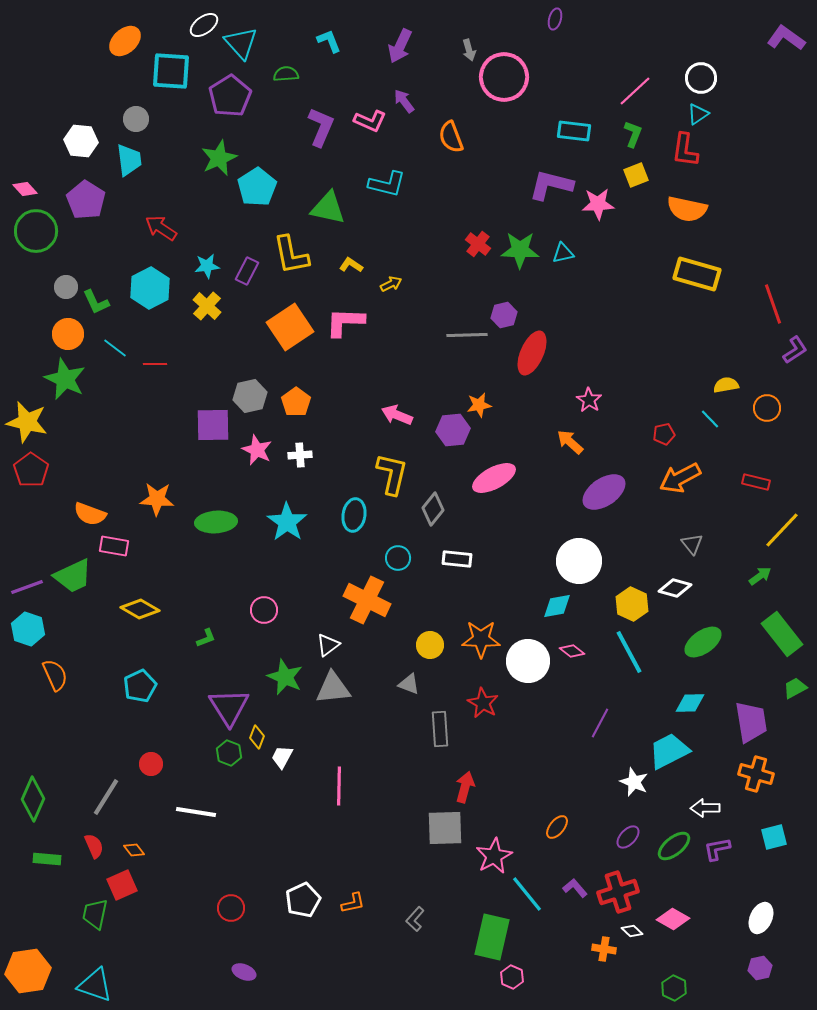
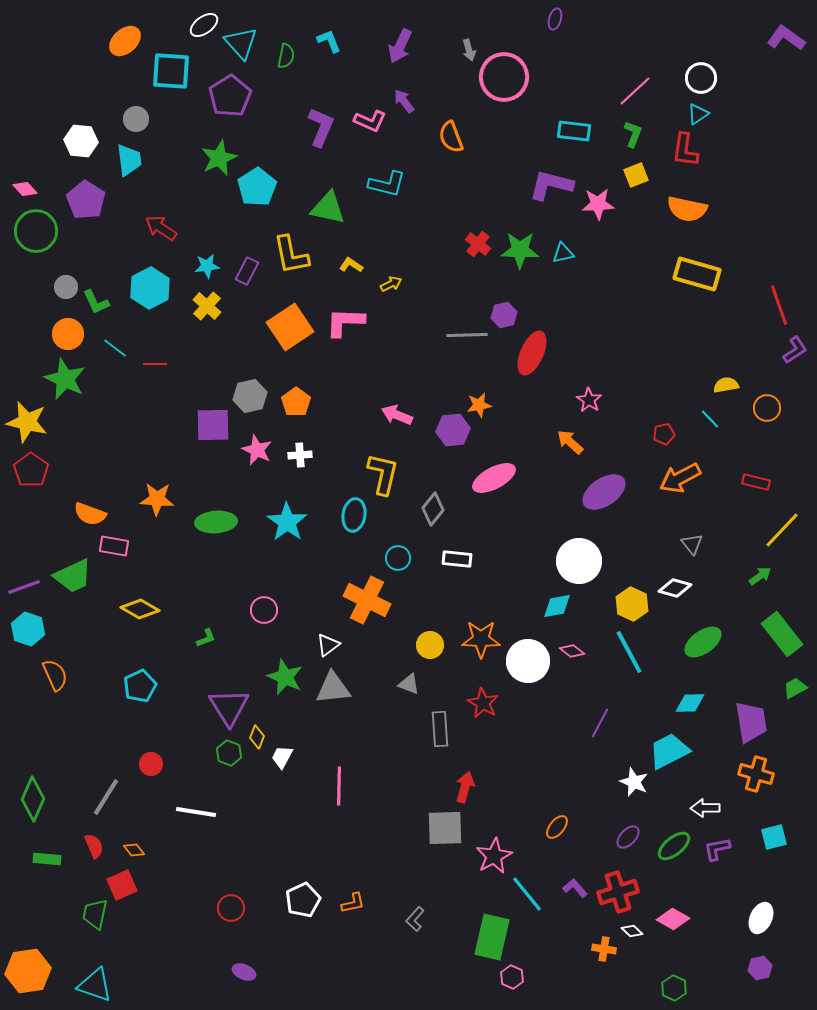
green semicircle at (286, 74): moved 18 px up; rotated 105 degrees clockwise
red line at (773, 304): moved 6 px right, 1 px down
yellow L-shape at (392, 474): moved 9 px left
purple line at (27, 587): moved 3 px left
